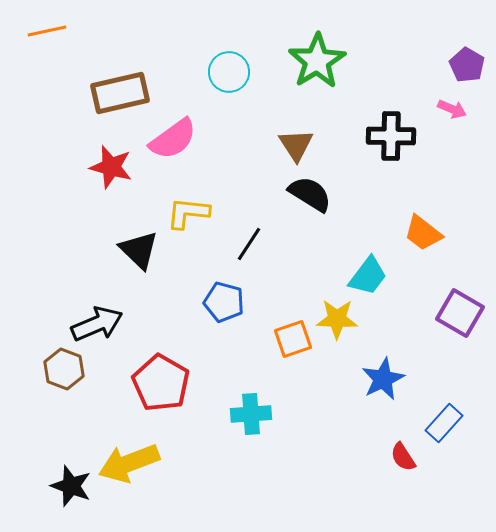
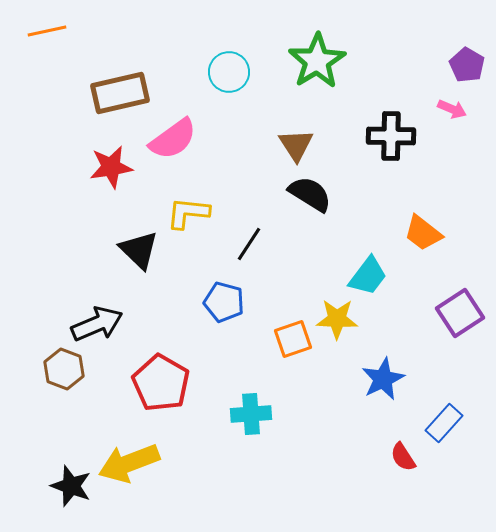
red star: rotated 24 degrees counterclockwise
purple square: rotated 27 degrees clockwise
